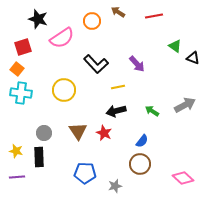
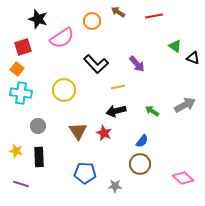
gray circle: moved 6 px left, 7 px up
purple line: moved 4 px right, 7 px down; rotated 21 degrees clockwise
gray star: rotated 16 degrees clockwise
